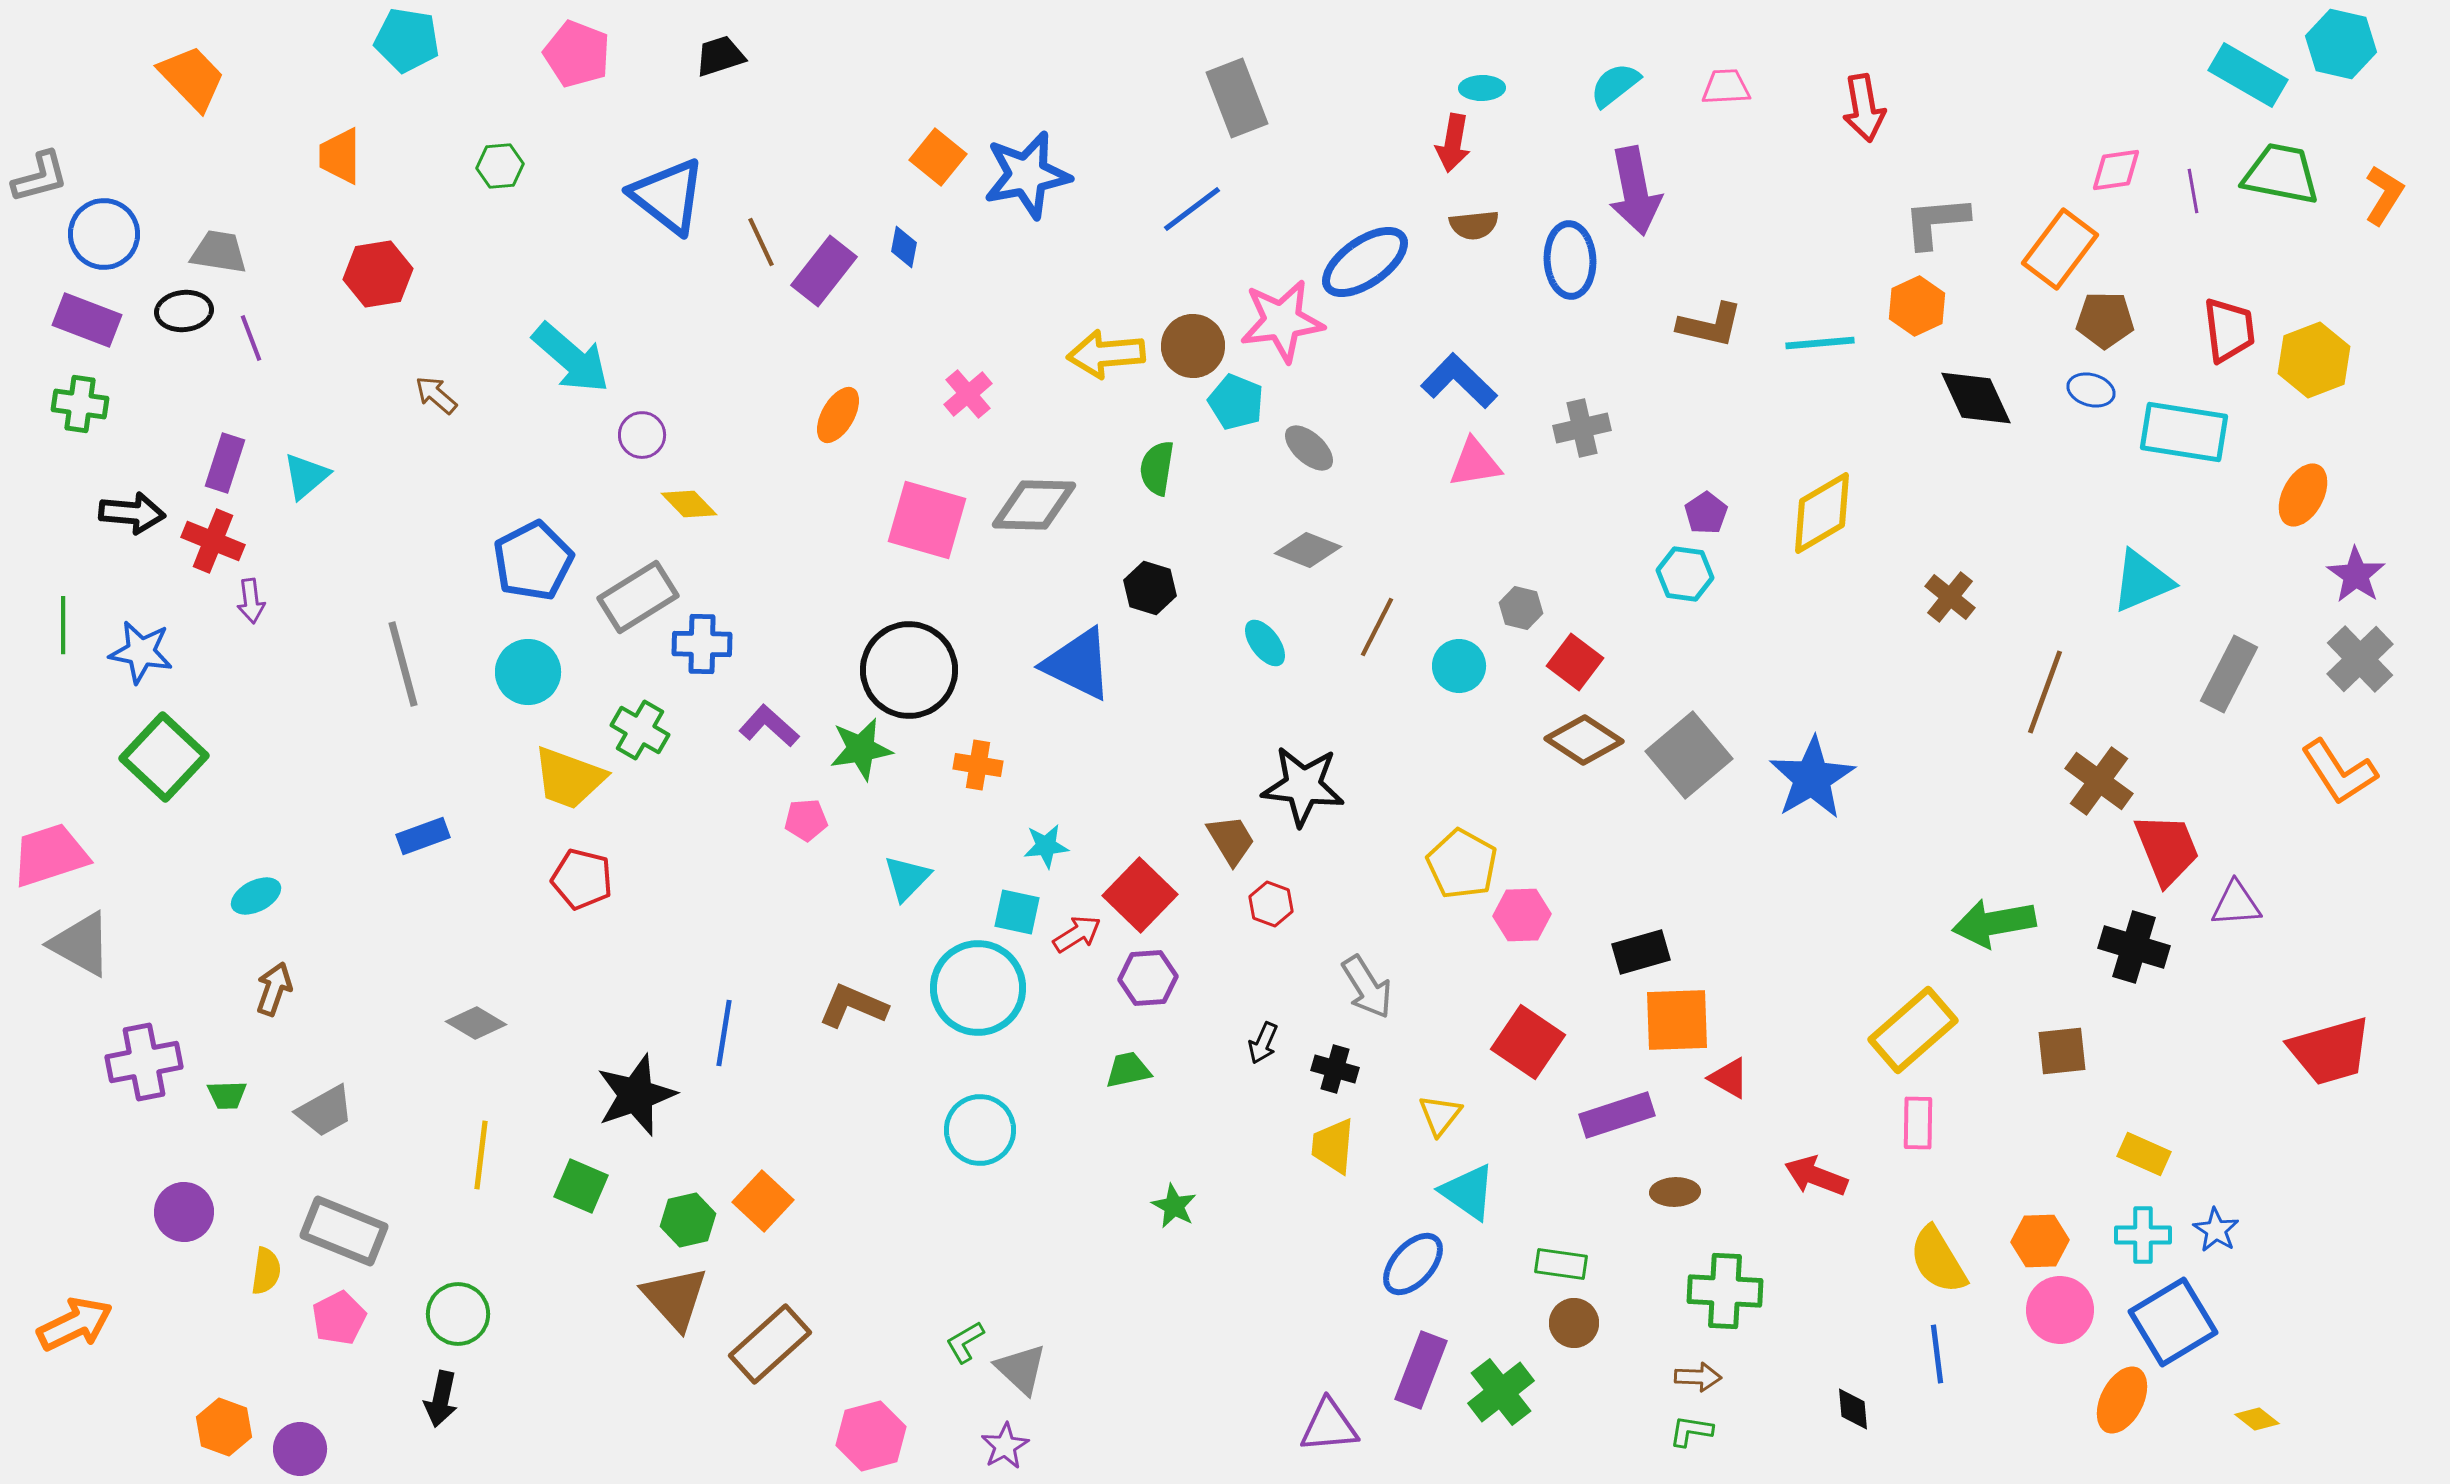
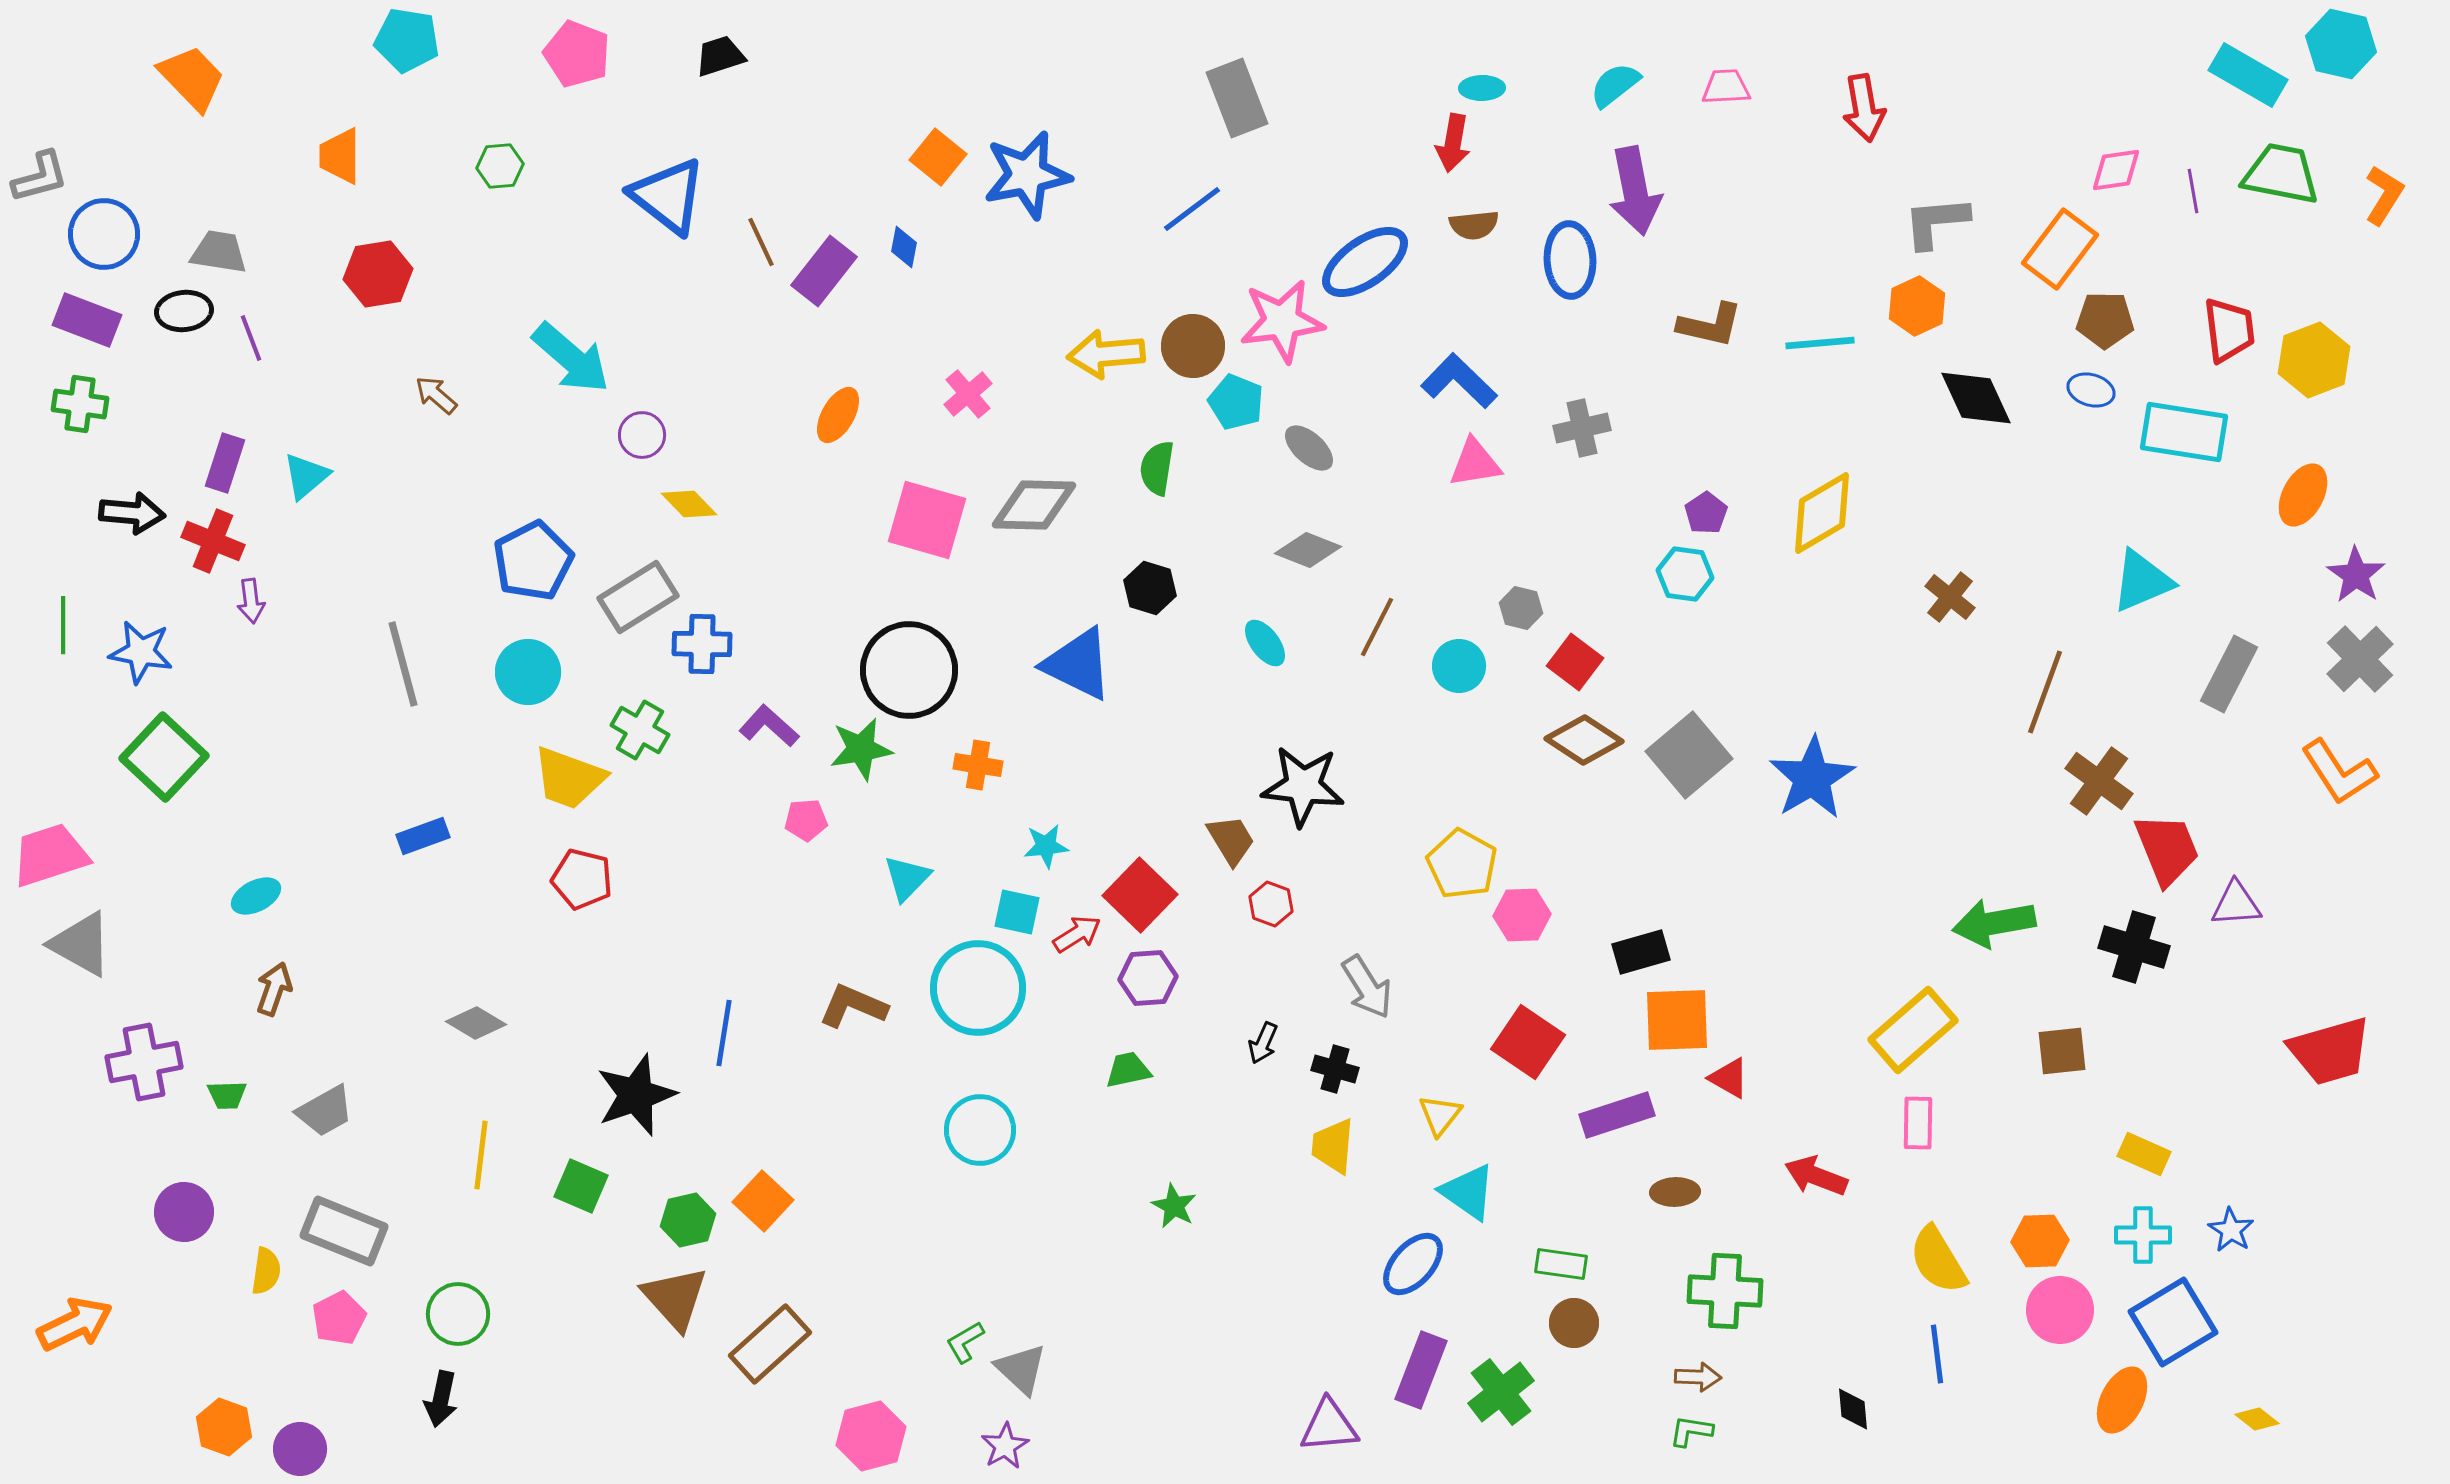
blue star at (2216, 1230): moved 15 px right
